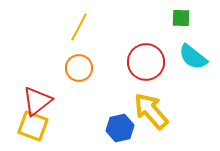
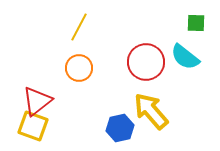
green square: moved 15 px right, 5 px down
cyan semicircle: moved 8 px left
